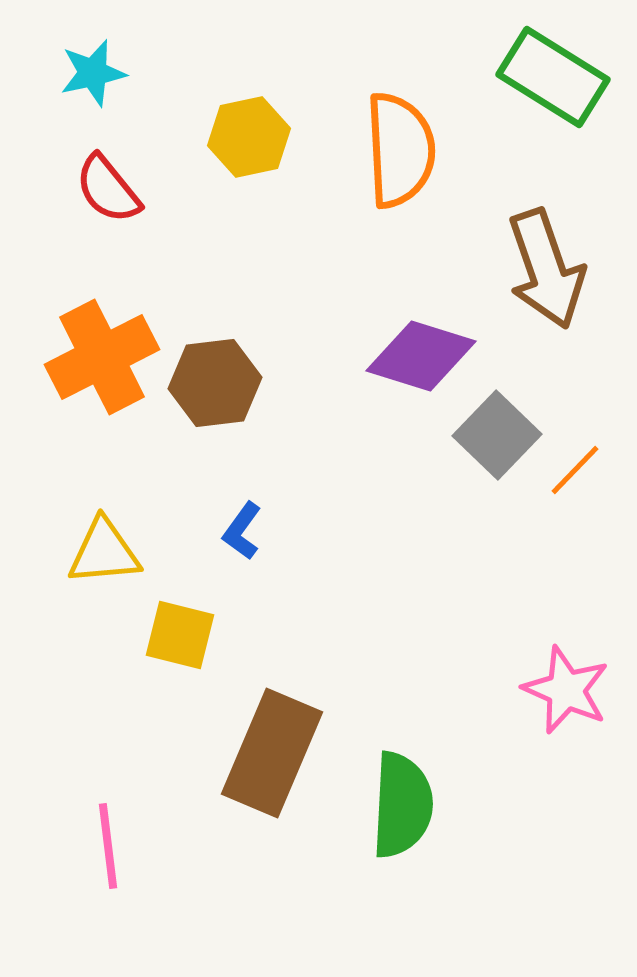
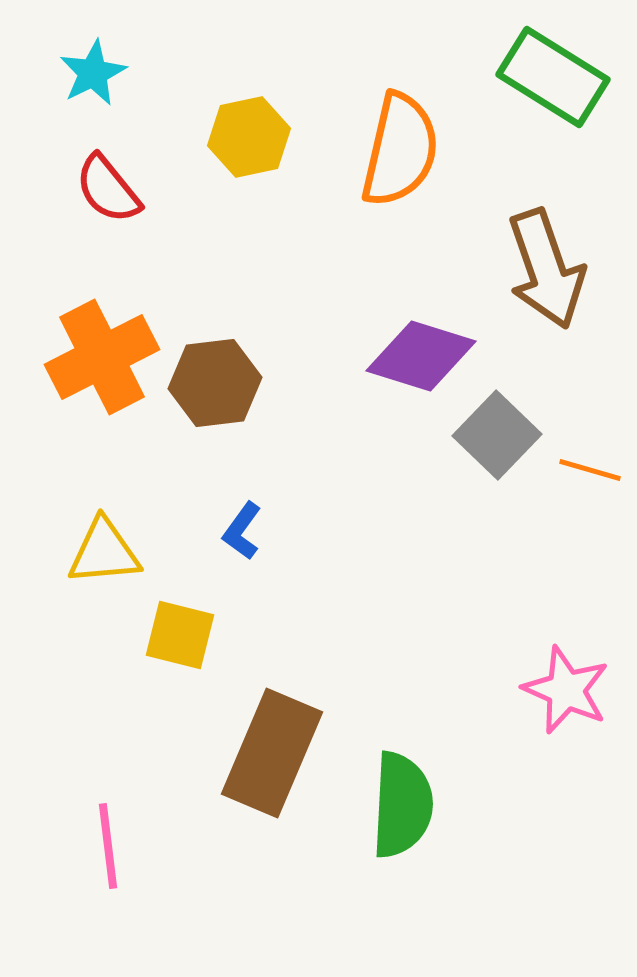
cyan star: rotated 14 degrees counterclockwise
orange semicircle: rotated 16 degrees clockwise
orange line: moved 15 px right; rotated 62 degrees clockwise
